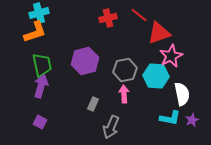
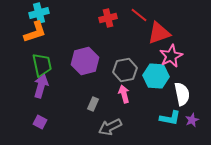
pink arrow: rotated 12 degrees counterclockwise
gray arrow: moved 1 px left; rotated 40 degrees clockwise
